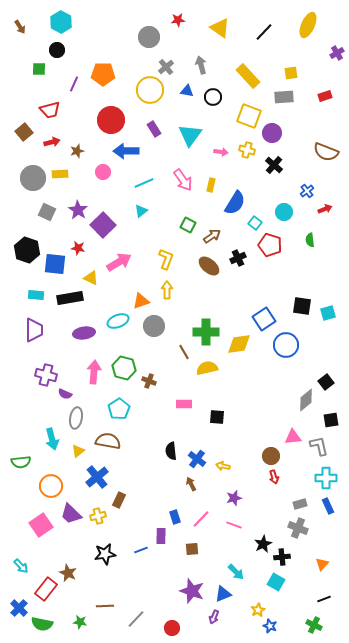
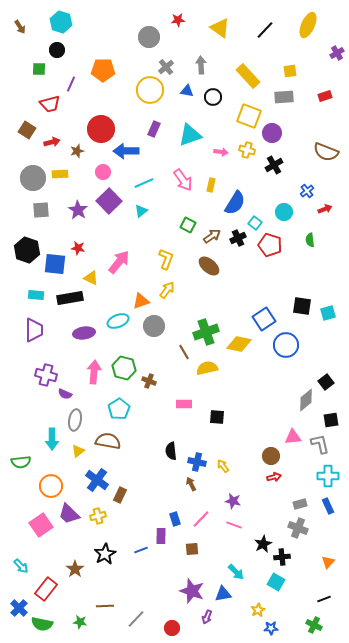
cyan hexagon at (61, 22): rotated 10 degrees counterclockwise
black line at (264, 32): moved 1 px right, 2 px up
gray arrow at (201, 65): rotated 12 degrees clockwise
yellow square at (291, 73): moved 1 px left, 2 px up
orange pentagon at (103, 74): moved 4 px up
purple line at (74, 84): moved 3 px left
red trapezoid at (50, 110): moved 6 px up
red circle at (111, 120): moved 10 px left, 9 px down
purple rectangle at (154, 129): rotated 56 degrees clockwise
brown square at (24, 132): moved 3 px right, 2 px up; rotated 18 degrees counterclockwise
cyan triangle at (190, 135): rotated 35 degrees clockwise
black cross at (274, 165): rotated 18 degrees clockwise
gray square at (47, 212): moved 6 px left, 2 px up; rotated 30 degrees counterclockwise
purple square at (103, 225): moved 6 px right, 24 px up
black cross at (238, 258): moved 20 px up
pink arrow at (119, 262): rotated 20 degrees counterclockwise
yellow arrow at (167, 290): rotated 36 degrees clockwise
green cross at (206, 332): rotated 20 degrees counterclockwise
yellow diamond at (239, 344): rotated 20 degrees clockwise
gray ellipse at (76, 418): moved 1 px left, 2 px down
cyan arrow at (52, 439): rotated 15 degrees clockwise
gray L-shape at (319, 446): moved 1 px right, 2 px up
blue cross at (197, 459): moved 3 px down; rotated 24 degrees counterclockwise
yellow arrow at (223, 466): rotated 40 degrees clockwise
blue cross at (97, 477): moved 3 px down; rotated 15 degrees counterclockwise
red arrow at (274, 477): rotated 88 degrees counterclockwise
cyan cross at (326, 478): moved 2 px right, 2 px up
purple star at (234, 498): moved 1 px left, 3 px down; rotated 28 degrees clockwise
brown rectangle at (119, 500): moved 1 px right, 5 px up
purple trapezoid at (71, 514): moved 2 px left
blue rectangle at (175, 517): moved 2 px down
black star at (105, 554): rotated 20 degrees counterclockwise
orange triangle at (322, 564): moved 6 px right, 2 px up
brown star at (68, 573): moved 7 px right, 4 px up; rotated 12 degrees clockwise
blue triangle at (223, 594): rotated 12 degrees clockwise
purple arrow at (214, 617): moved 7 px left
blue star at (270, 626): moved 1 px right, 2 px down; rotated 24 degrees counterclockwise
